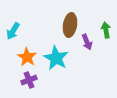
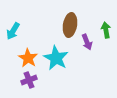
orange star: moved 1 px right, 1 px down
